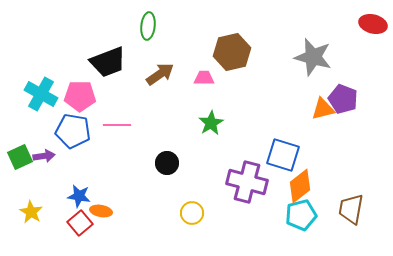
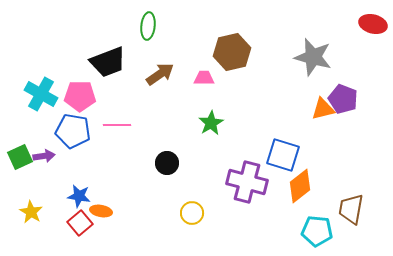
cyan pentagon: moved 16 px right, 16 px down; rotated 20 degrees clockwise
